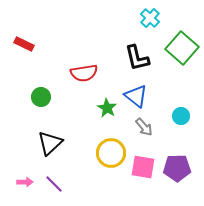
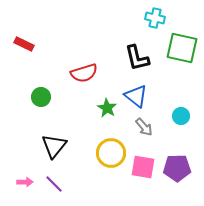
cyan cross: moved 5 px right; rotated 30 degrees counterclockwise
green square: rotated 28 degrees counterclockwise
red semicircle: rotated 8 degrees counterclockwise
black triangle: moved 4 px right, 3 px down; rotated 8 degrees counterclockwise
